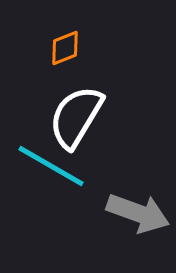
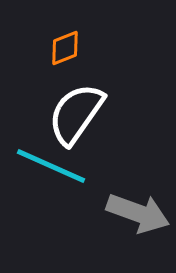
white semicircle: moved 3 px up; rotated 4 degrees clockwise
cyan line: rotated 6 degrees counterclockwise
